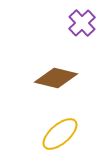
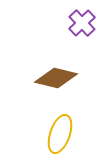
yellow ellipse: rotated 30 degrees counterclockwise
